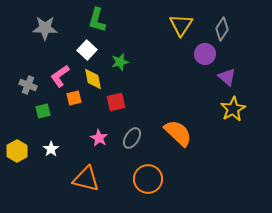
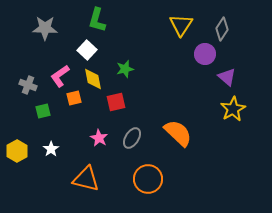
green star: moved 5 px right, 7 px down
